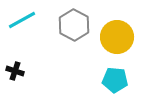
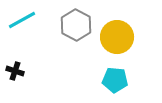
gray hexagon: moved 2 px right
